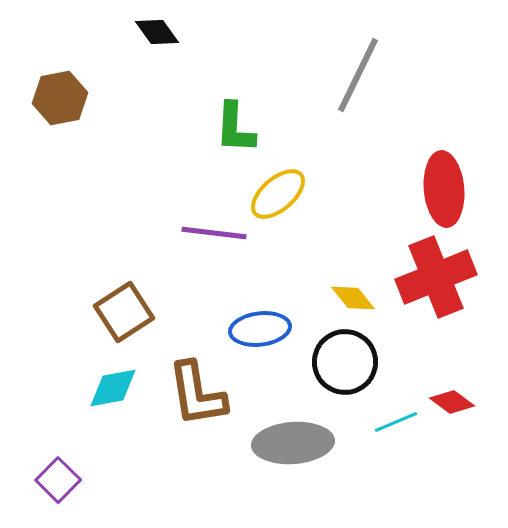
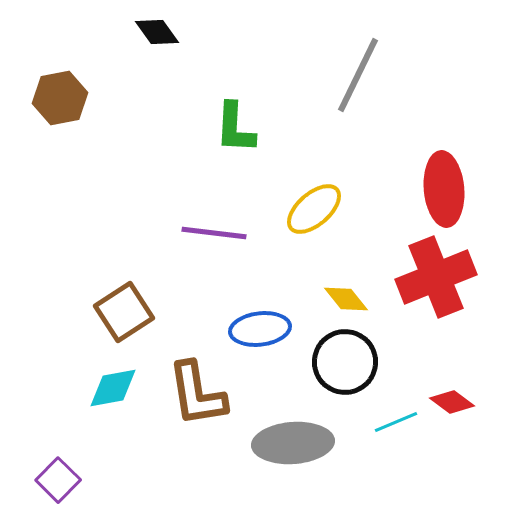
yellow ellipse: moved 36 px right, 15 px down
yellow diamond: moved 7 px left, 1 px down
